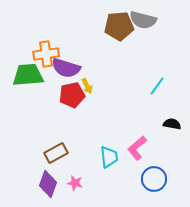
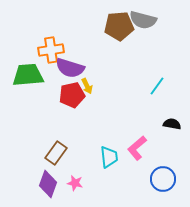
orange cross: moved 5 px right, 4 px up
purple semicircle: moved 4 px right
brown rectangle: rotated 25 degrees counterclockwise
blue circle: moved 9 px right
